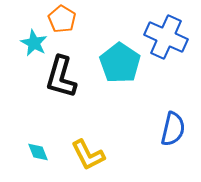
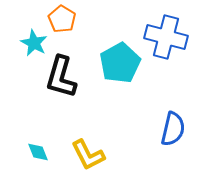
blue cross: rotated 9 degrees counterclockwise
cyan pentagon: rotated 9 degrees clockwise
